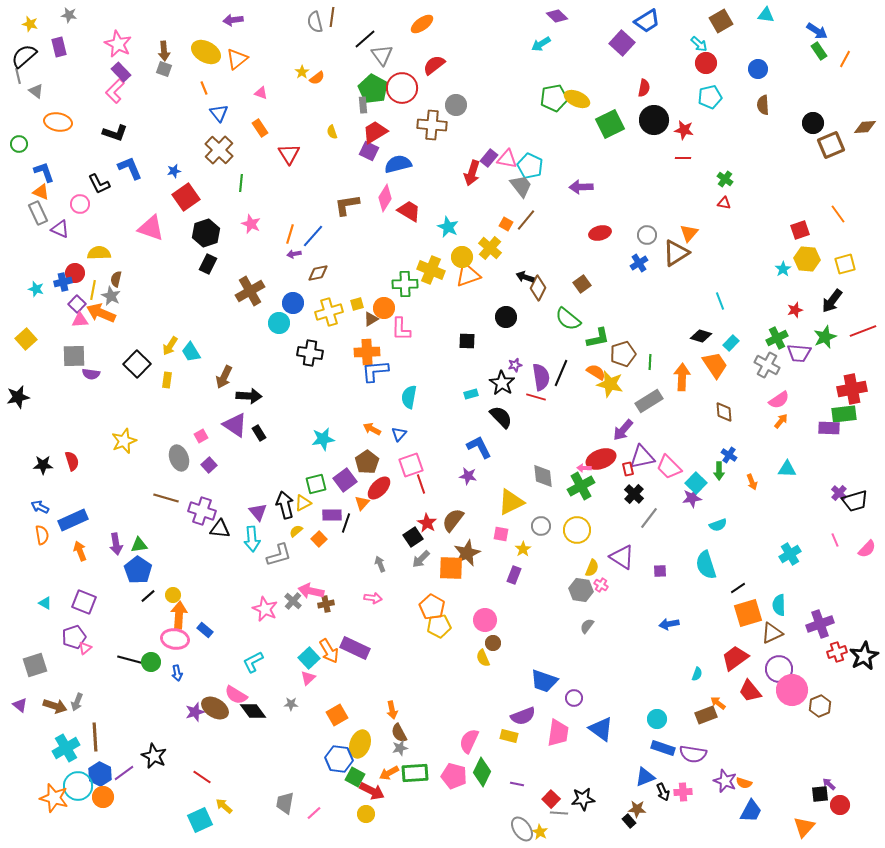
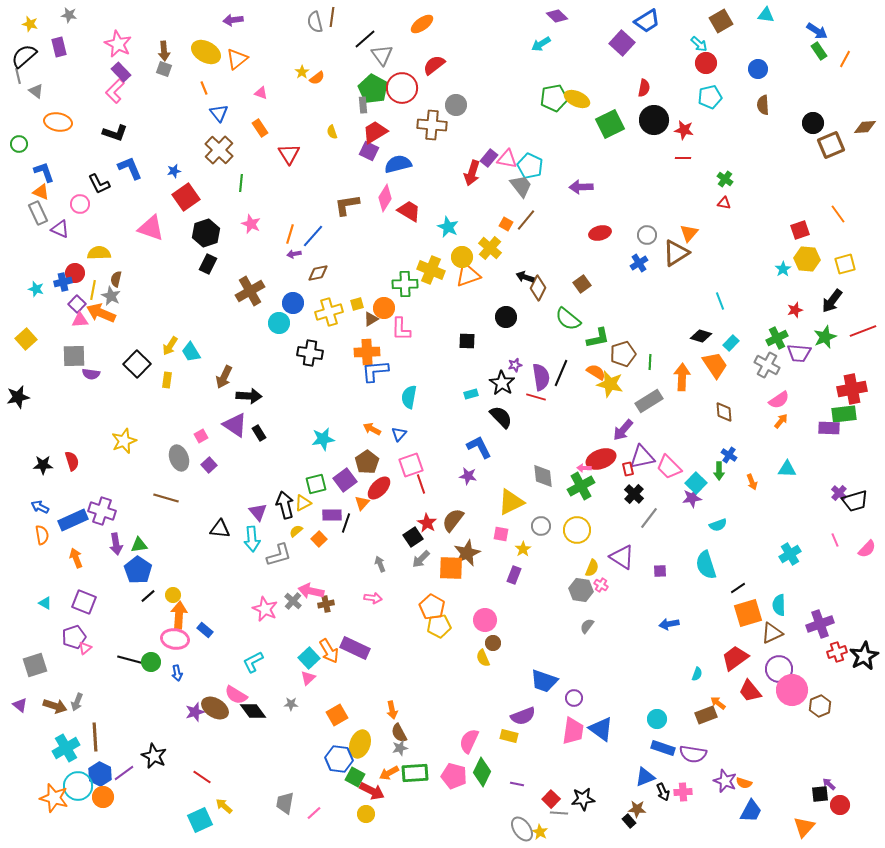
purple cross at (202, 511): moved 100 px left
orange arrow at (80, 551): moved 4 px left, 7 px down
pink trapezoid at (558, 733): moved 15 px right, 2 px up
